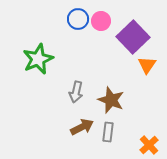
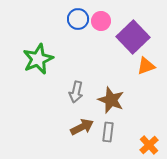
orange triangle: moved 1 px left, 1 px down; rotated 36 degrees clockwise
